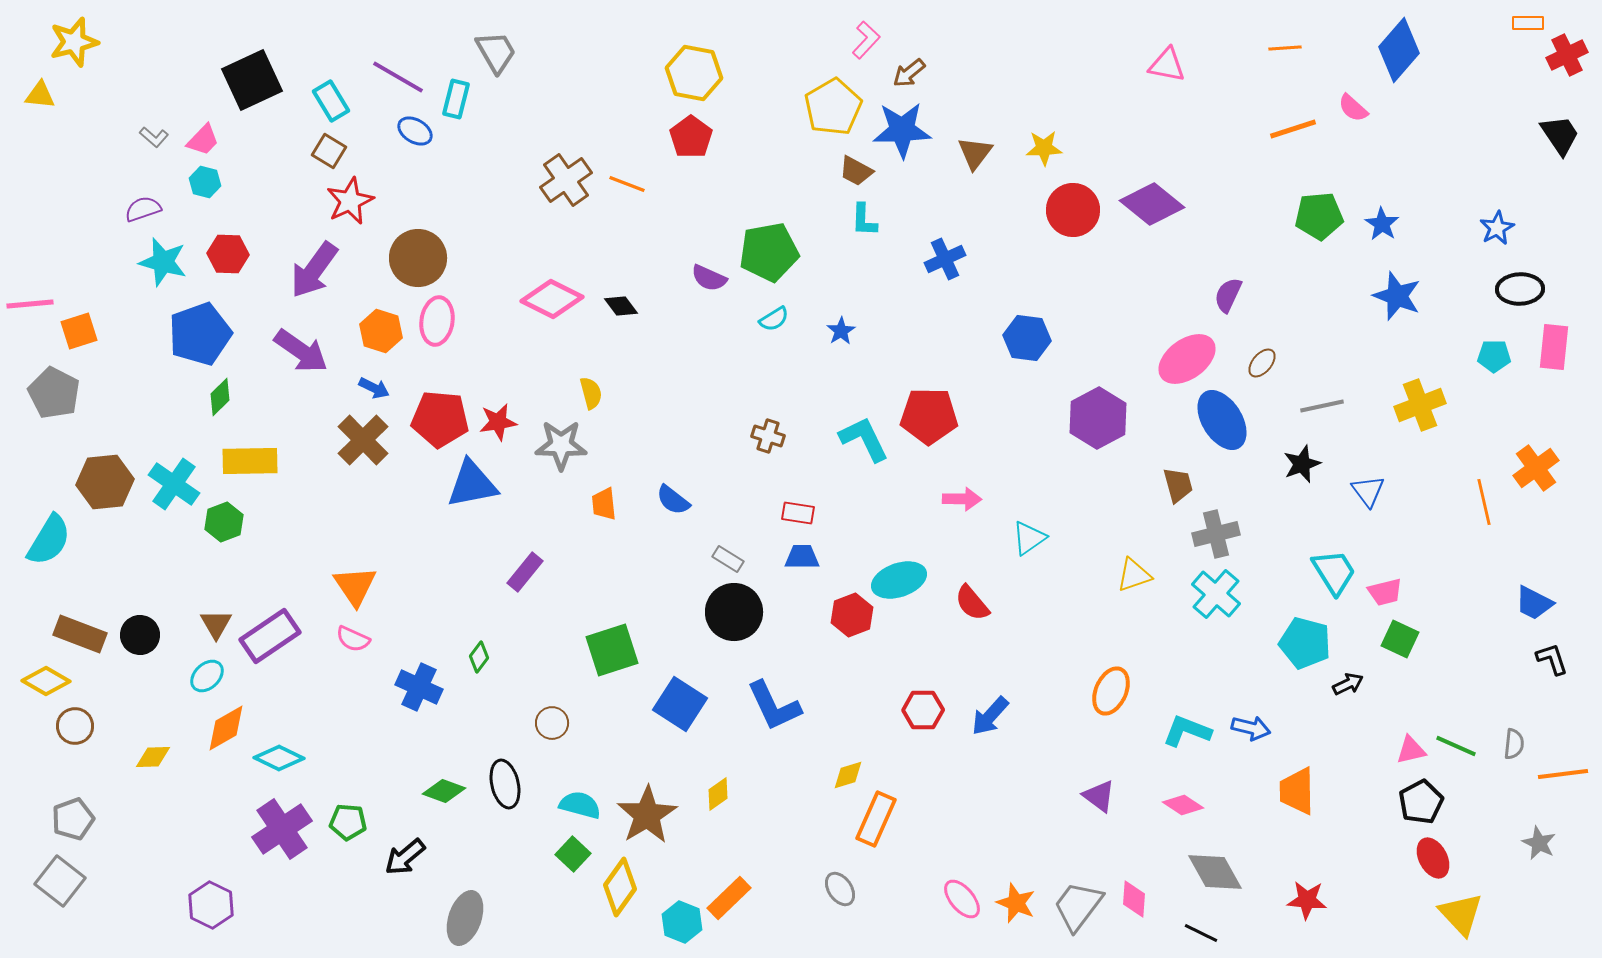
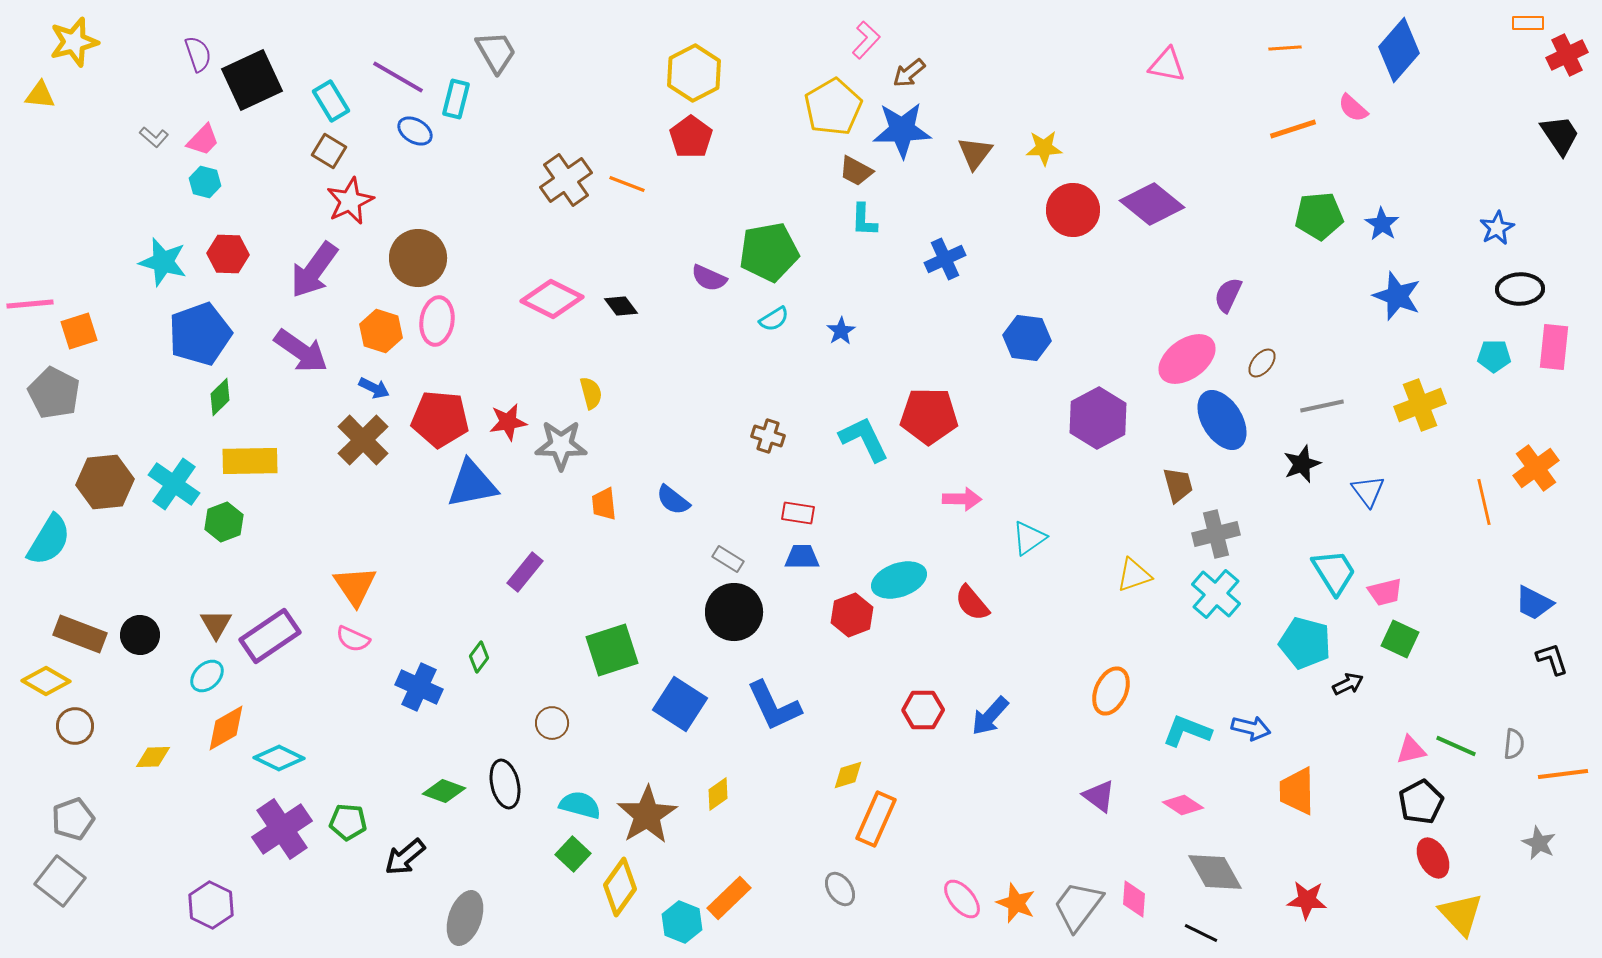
yellow hexagon at (694, 73): rotated 22 degrees clockwise
purple semicircle at (143, 209): moved 55 px right, 155 px up; rotated 90 degrees clockwise
red star at (498, 422): moved 10 px right
